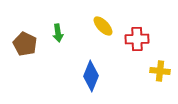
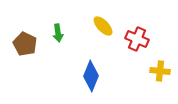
red cross: rotated 25 degrees clockwise
